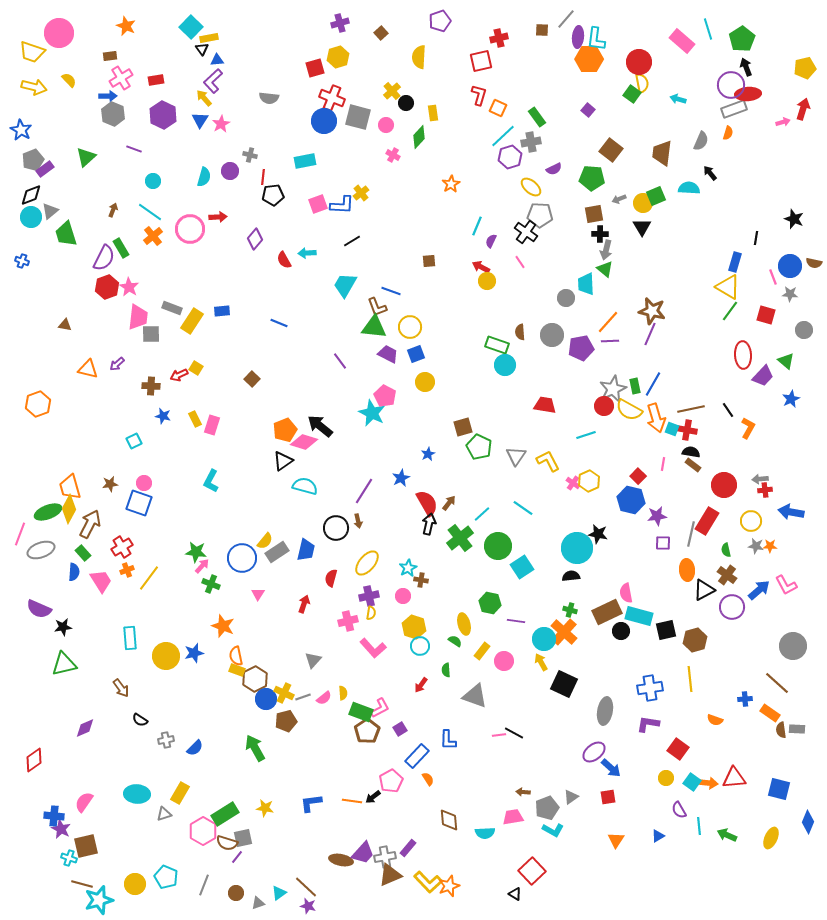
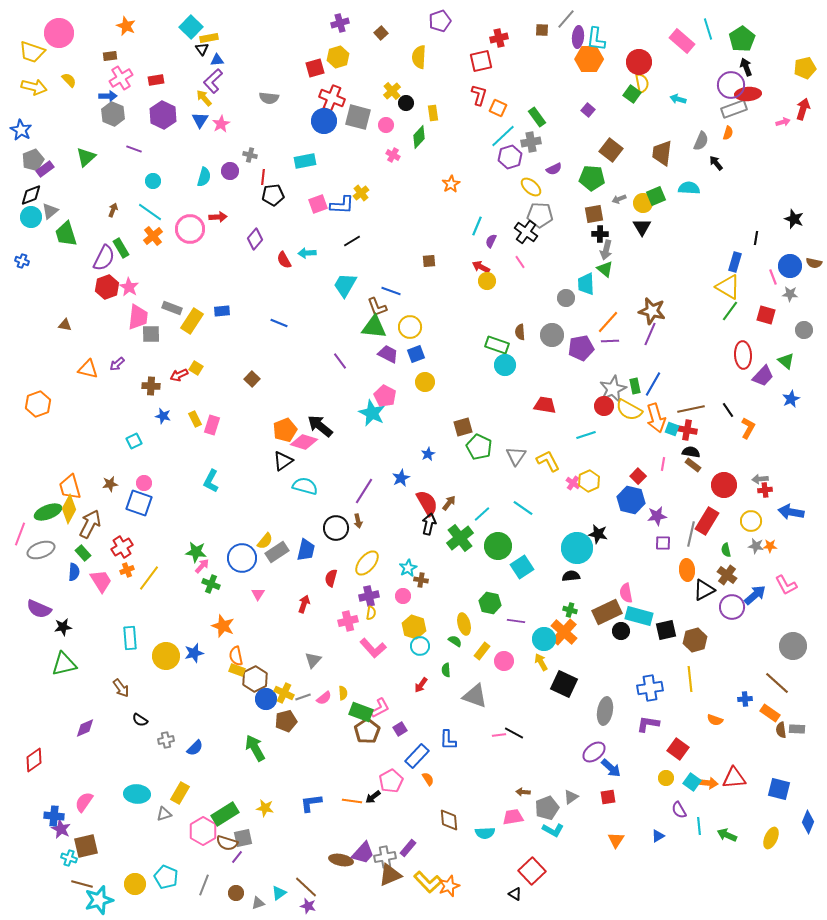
black arrow at (710, 173): moved 6 px right, 10 px up
blue arrow at (759, 590): moved 4 px left, 5 px down
